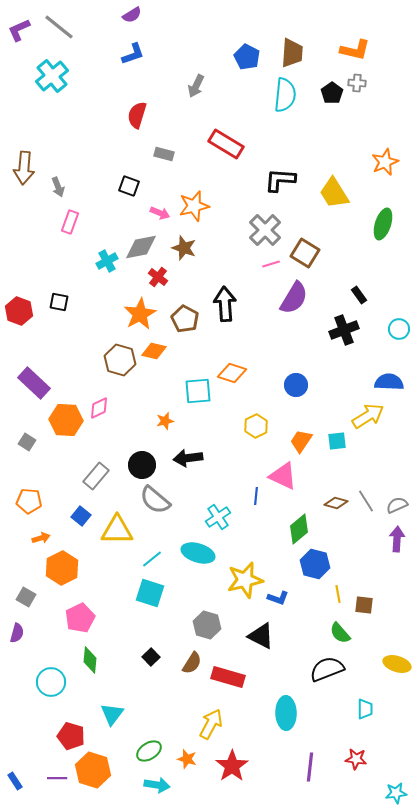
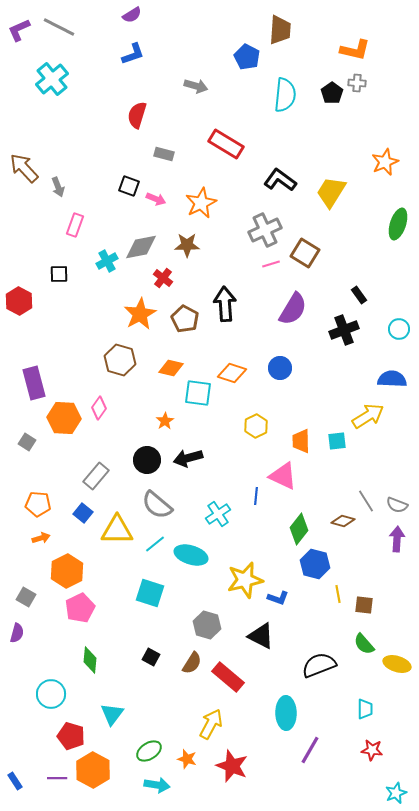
gray line at (59, 27): rotated 12 degrees counterclockwise
brown trapezoid at (292, 53): moved 12 px left, 23 px up
cyan cross at (52, 76): moved 3 px down
gray arrow at (196, 86): rotated 100 degrees counterclockwise
brown arrow at (24, 168): rotated 132 degrees clockwise
black L-shape at (280, 180): rotated 32 degrees clockwise
yellow trapezoid at (334, 193): moved 3 px left, 1 px up; rotated 64 degrees clockwise
orange star at (194, 206): moved 7 px right, 3 px up; rotated 12 degrees counterclockwise
pink arrow at (160, 213): moved 4 px left, 14 px up
pink rectangle at (70, 222): moved 5 px right, 3 px down
green ellipse at (383, 224): moved 15 px right
gray cross at (265, 230): rotated 20 degrees clockwise
brown star at (184, 248): moved 3 px right, 3 px up; rotated 20 degrees counterclockwise
red cross at (158, 277): moved 5 px right, 1 px down
purple semicircle at (294, 298): moved 1 px left, 11 px down
black square at (59, 302): moved 28 px up; rotated 12 degrees counterclockwise
red hexagon at (19, 311): moved 10 px up; rotated 8 degrees clockwise
orange diamond at (154, 351): moved 17 px right, 17 px down
blue semicircle at (389, 382): moved 3 px right, 3 px up
purple rectangle at (34, 383): rotated 32 degrees clockwise
blue circle at (296, 385): moved 16 px left, 17 px up
cyan square at (198, 391): moved 2 px down; rotated 12 degrees clockwise
pink diamond at (99, 408): rotated 30 degrees counterclockwise
orange hexagon at (66, 420): moved 2 px left, 2 px up
orange star at (165, 421): rotated 18 degrees counterclockwise
orange trapezoid at (301, 441): rotated 35 degrees counterclockwise
black arrow at (188, 458): rotated 8 degrees counterclockwise
black circle at (142, 465): moved 5 px right, 5 px up
gray semicircle at (155, 500): moved 2 px right, 5 px down
orange pentagon at (29, 501): moved 9 px right, 3 px down
brown diamond at (336, 503): moved 7 px right, 18 px down
gray semicircle at (397, 505): rotated 135 degrees counterclockwise
blue square at (81, 516): moved 2 px right, 3 px up
cyan cross at (218, 517): moved 3 px up
green diamond at (299, 529): rotated 12 degrees counterclockwise
cyan ellipse at (198, 553): moved 7 px left, 2 px down
cyan line at (152, 559): moved 3 px right, 15 px up
orange hexagon at (62, 568): moved 5 px right, 3 px down
pink pentagon at (80, 618): moved 10 px up
green semicircle at (340, 633): moved 24 px right, 11 px down
black square at (151, 657): rotated 18 degrees counterclockwise
black semicircle at (327, 669): moved 8 px left, 4 px up
red rectangle at (228, 677): rotated 24 degrees clockwise
cyan circle at (51, 682): moved 12 px down
red star at (356, 759): moved 16 px right, 9 px up
red star at (232, 766): rotated 16 degrees counterclockwise
purple line at (310, 767): moved 17 px up; rotated 24 degrees clockwise
orange hexagon at (93, 770): rotated 12 degrees clockwise
cyan star at (396, 793): rotated 15 degrees counterclockwise
